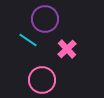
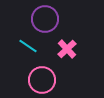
cyan line: moved 6 px down
